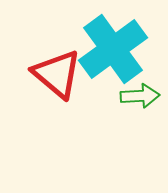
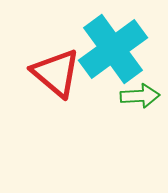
red triangle: moved 1 px left, 1 px up
